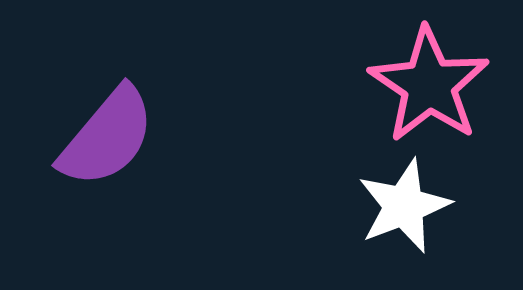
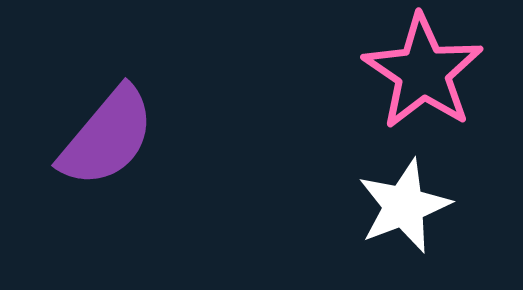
pink star: moved 6 px left, 13 px up
